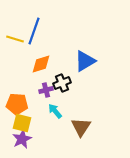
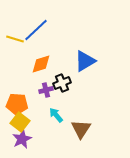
blue line: moved 2 px right, 1 px up; rotated 28 degrees clockwise
cyan arrow: moved 1 px right, 4 px down
yellow square: moved 2 px left, 1 px up; rotated 24 degrees clockwise
brown triangle: moved 2 px down
